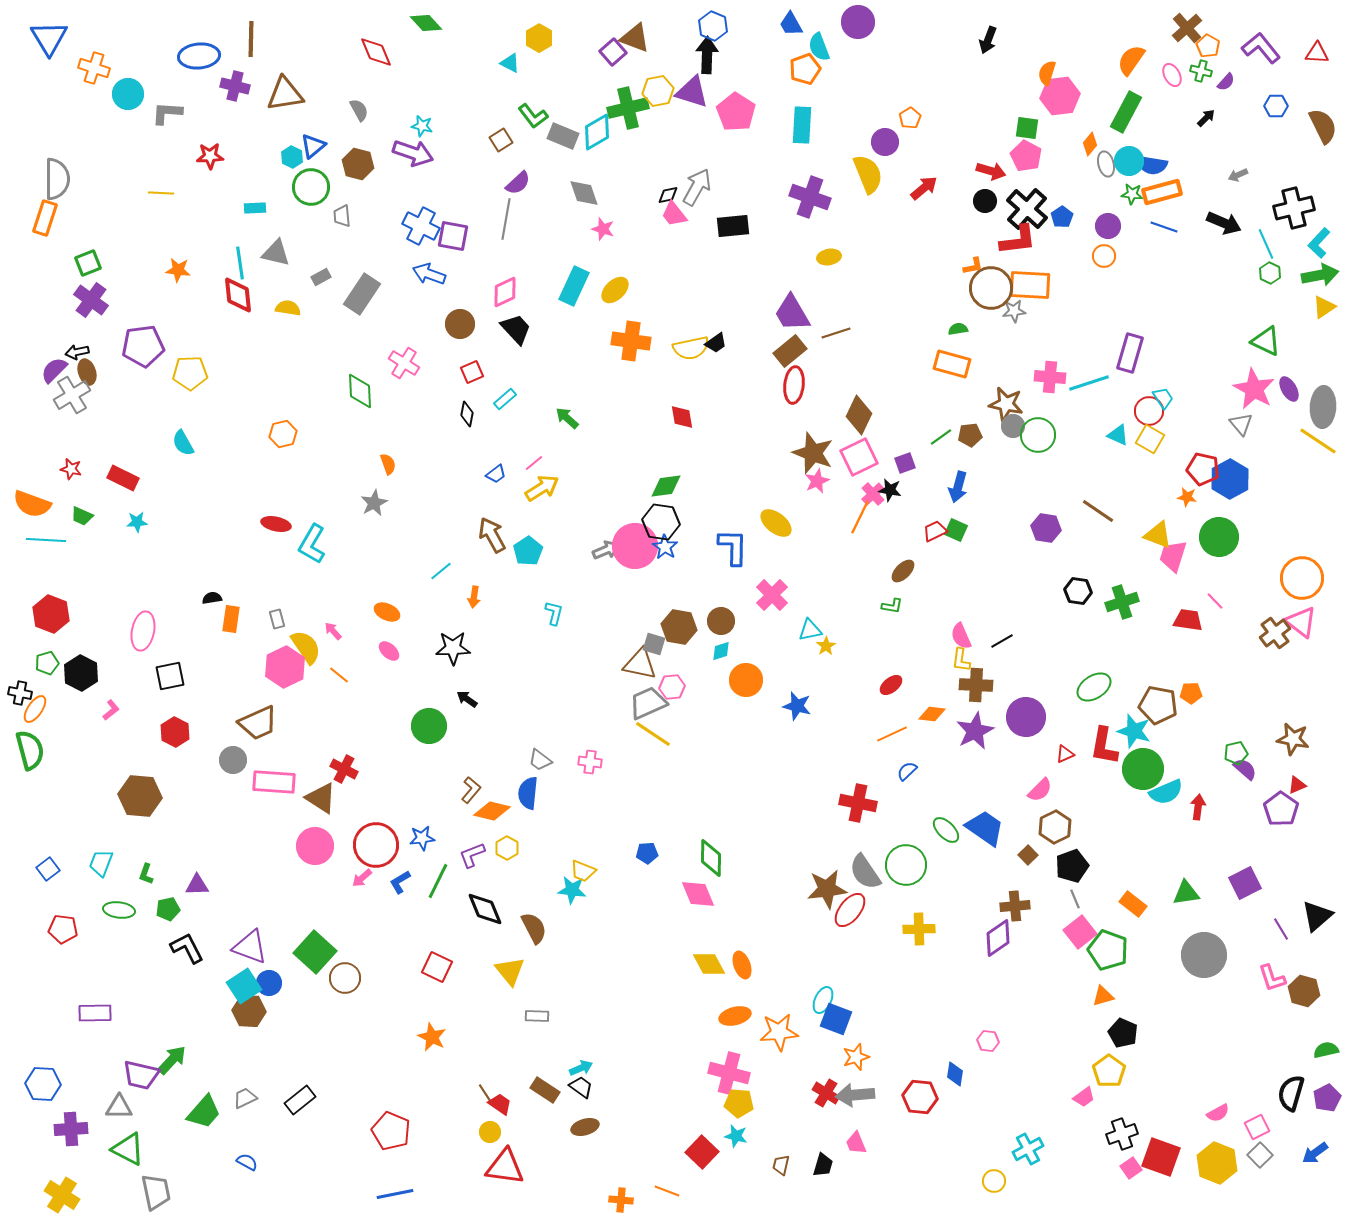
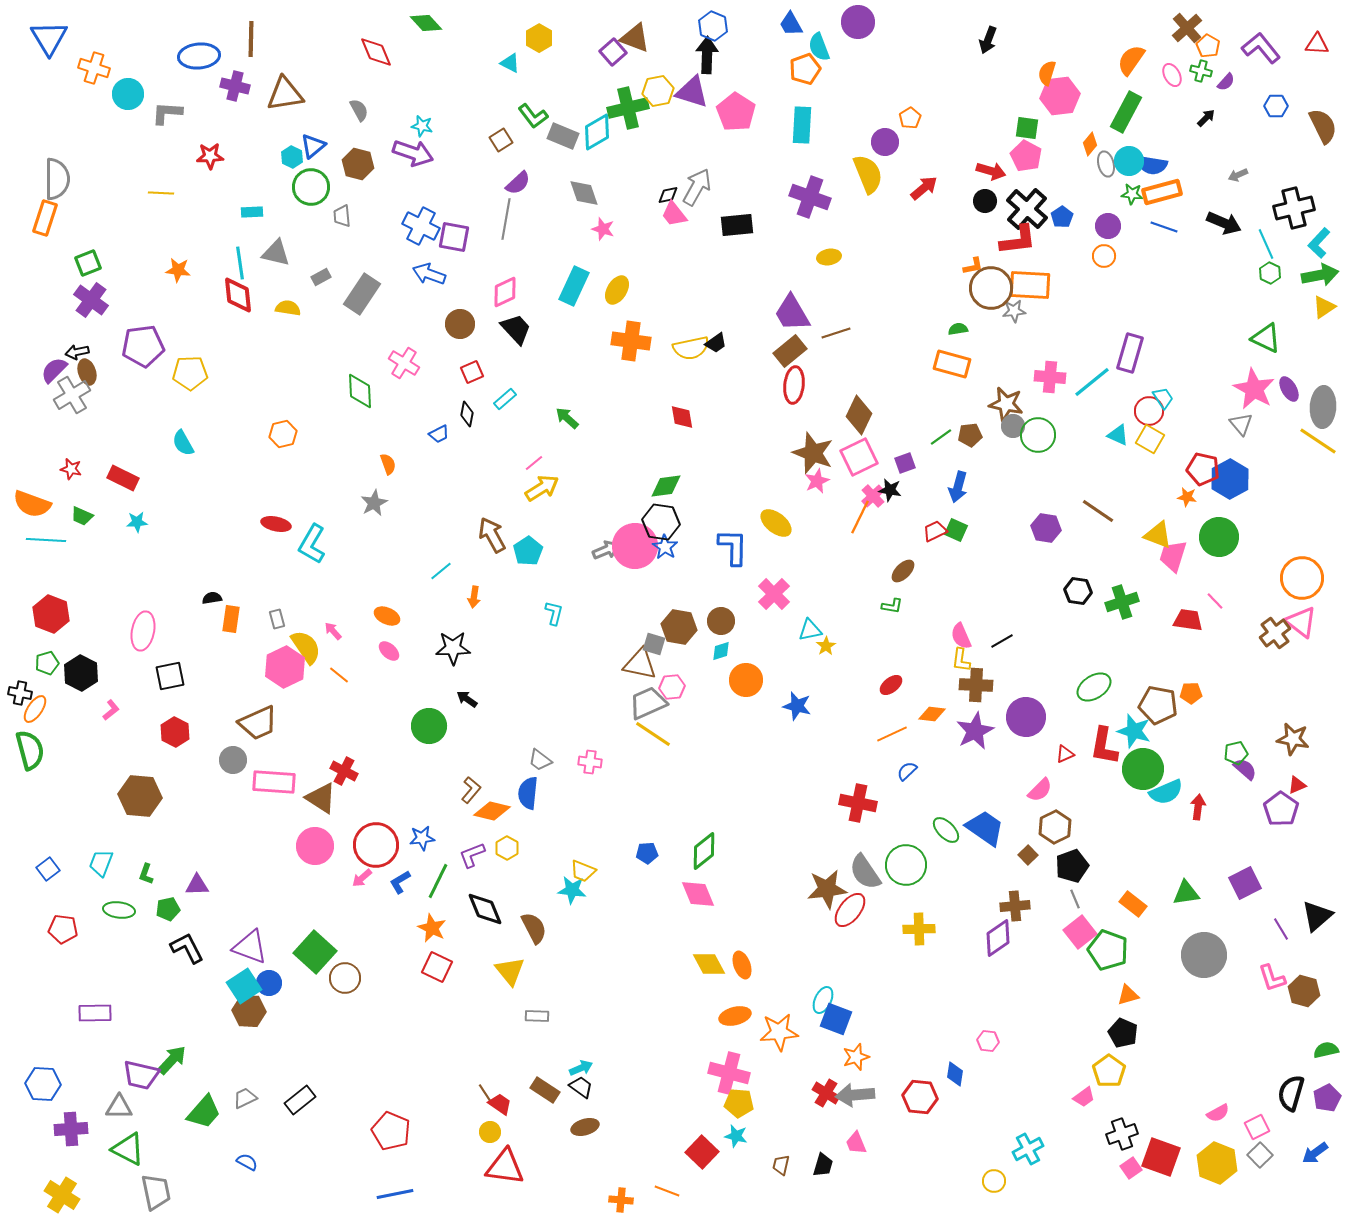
red triangle at (1317, 53): moved 9 px up
cyan rectangle at (255, 208): moved 3 px left, 4 px down
black rectangle at (733, 226): moved 4 px right, 1 px up
purple square at (453, 236): moved 1 px right, 1 px down
yellow ellipse at (615, 290): moved 2 px right; rotated 16 degrees counterclockwise
green triangle at (1266, 341): moved 3 px up
cyan line at (1089, 383): moved 3 px right, 1 px up; rotated 21 degrees counterclockwise
blue trapezoid at (496, 474): moved 57 px left, 40 px up; rotated 10 degrees clockwise
pink cross at (873, 494): moved 2 px down
pink cross at (772, 595): moved 2 px right, 1 px up
orange ellipse at (387, 612): moved 4 px down
red cross at (344, 769): moved 2 px down
green diamond at (711, 858): moved 7 px left, 7 px up; rotated 51 degrees clockwise
orange triangle at (1103, 996): moved 25 px right, 1 px up
orange star at (432, 1037): moved 109 px up
